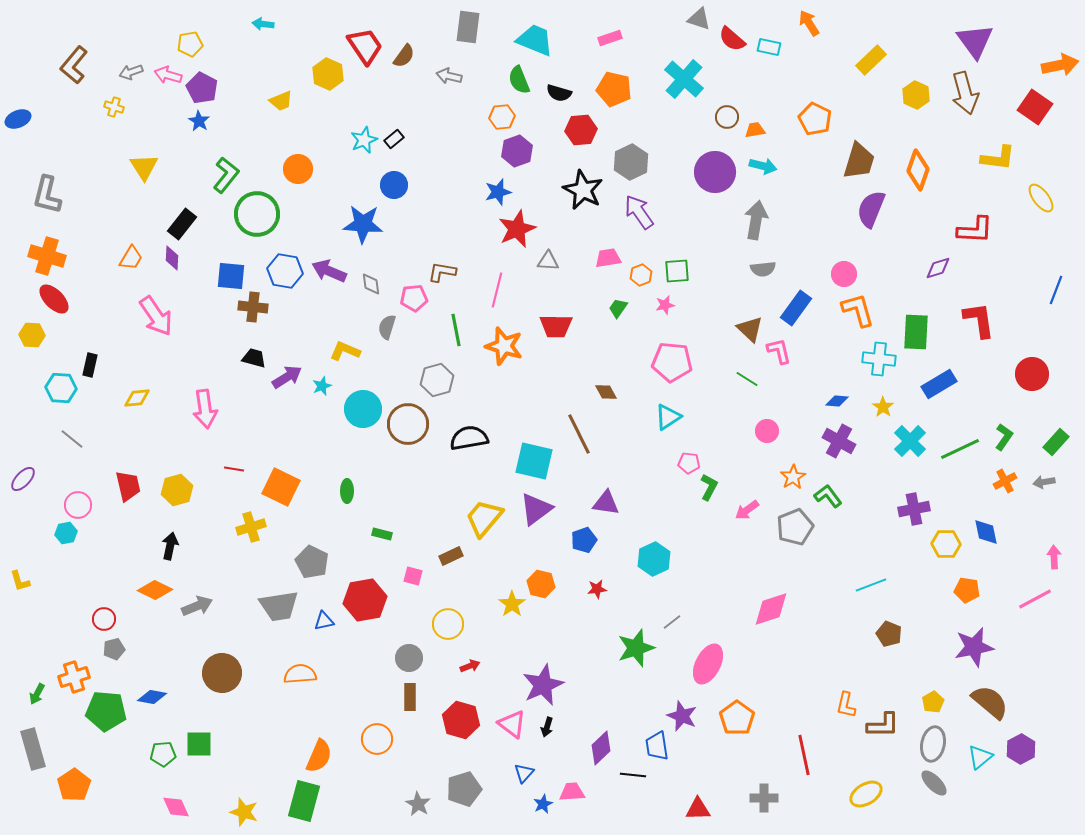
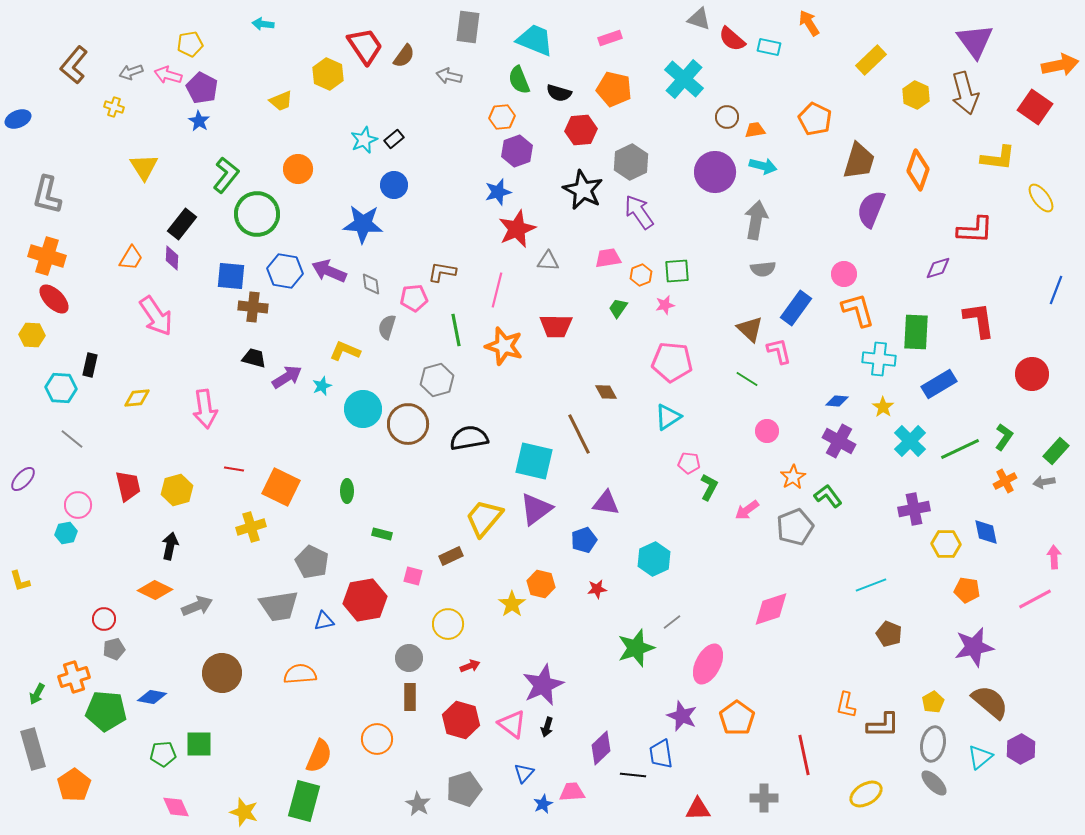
green rectangle at (1056, 442): moved 9 px down
blue trapezoid at (657, 746): moved 4 px right, 8 px down
